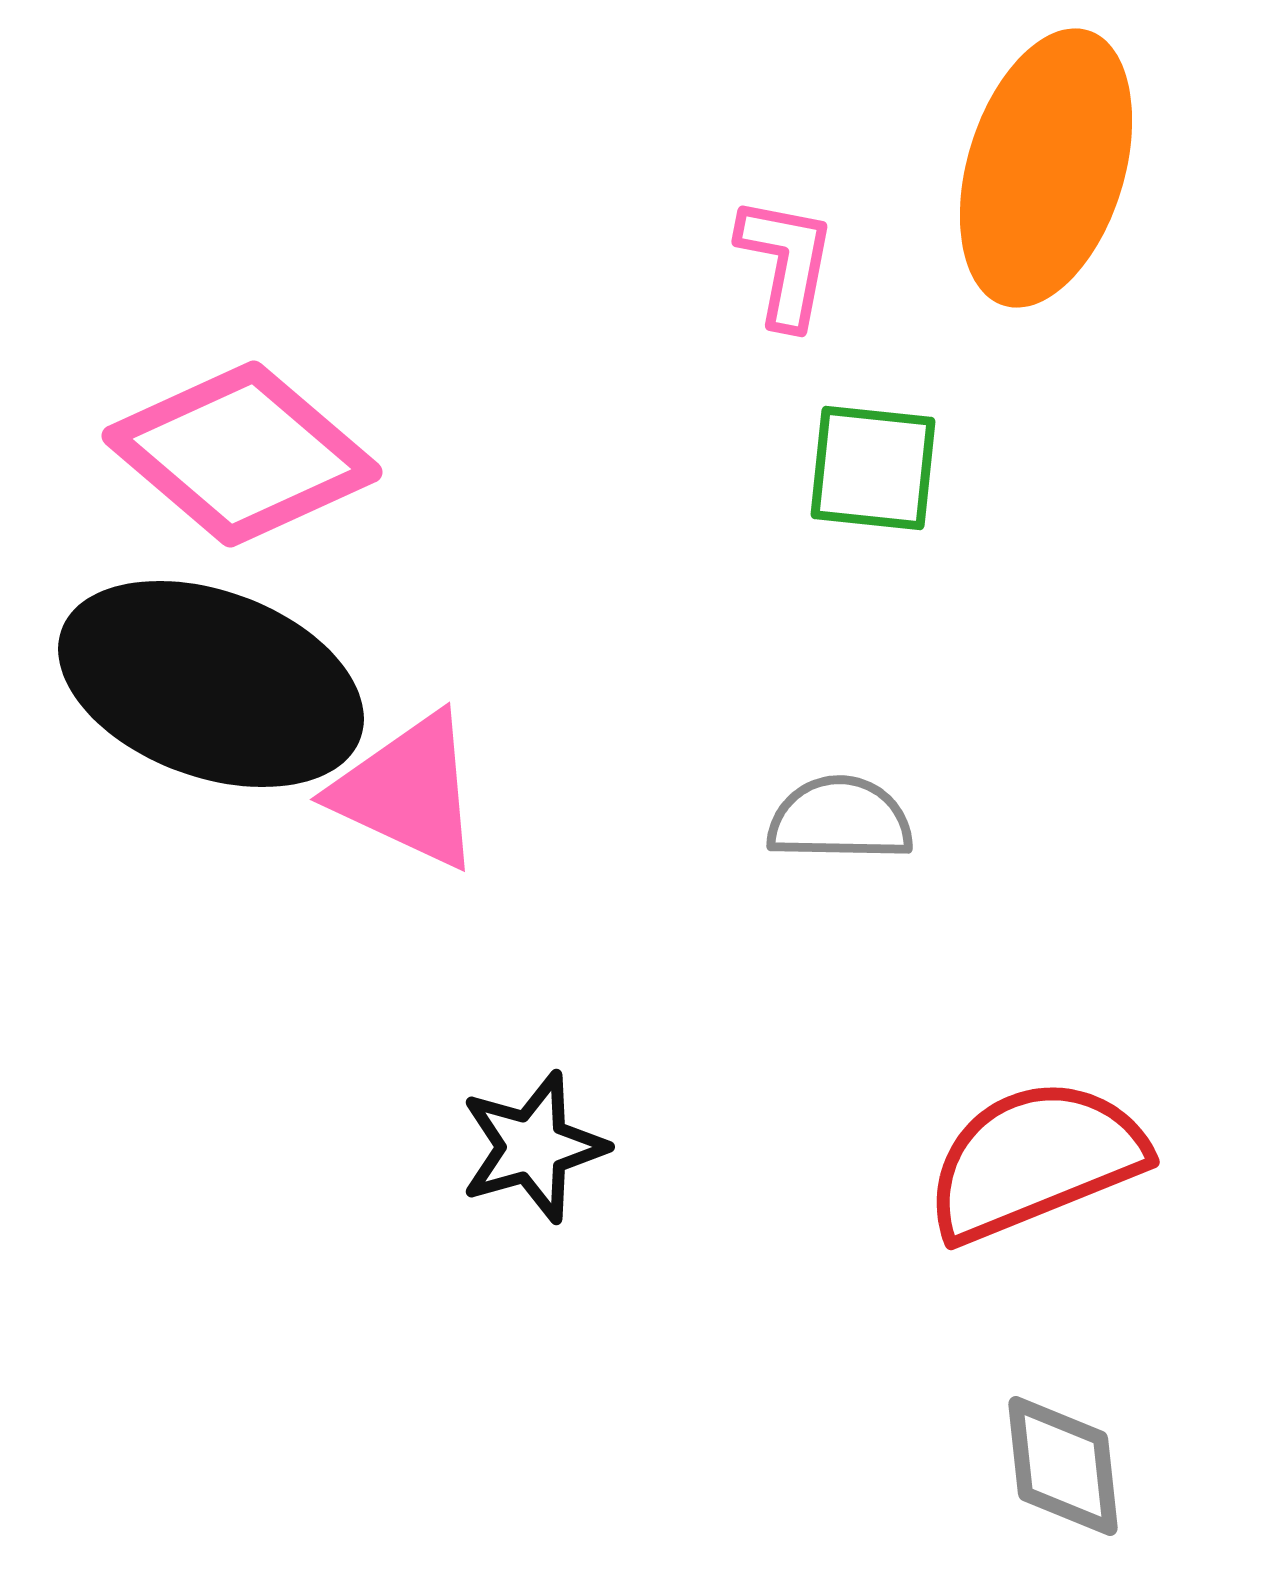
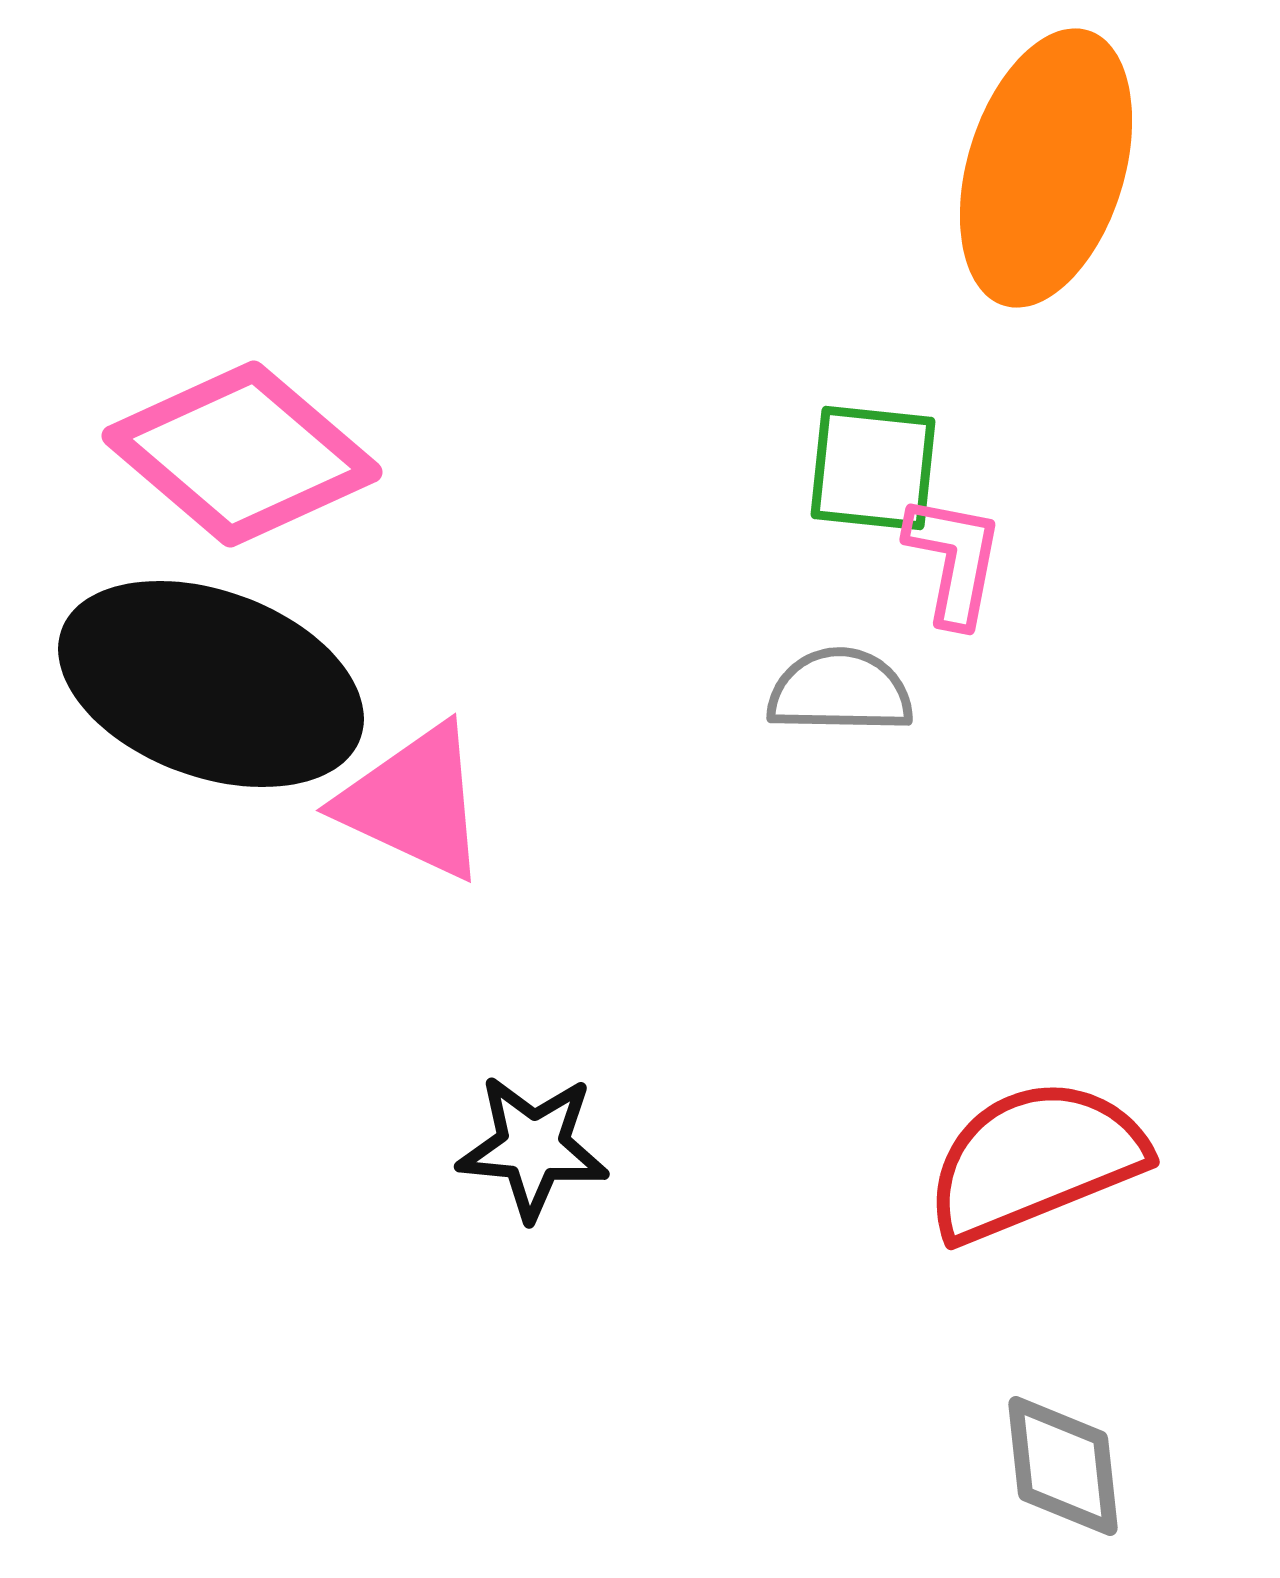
pink L-shape: moved 168 px right, 298 px down
pink triangle: moved 6 px right, 11 px down
gray semicircle: moved 128 px up
black star: rotated 21 degrees clockwise
